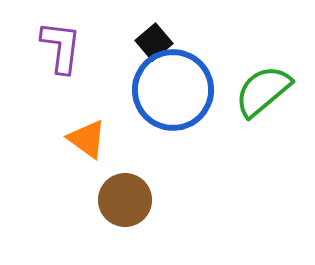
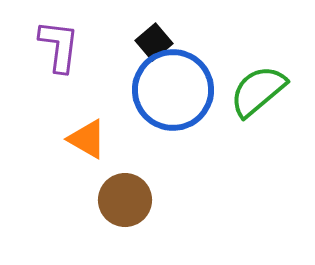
purple L-shape: moved 2 px left, 1 px up
green semicircle: moved 5 px left
orange triangle: rotated 6 degrees counterclockwise
